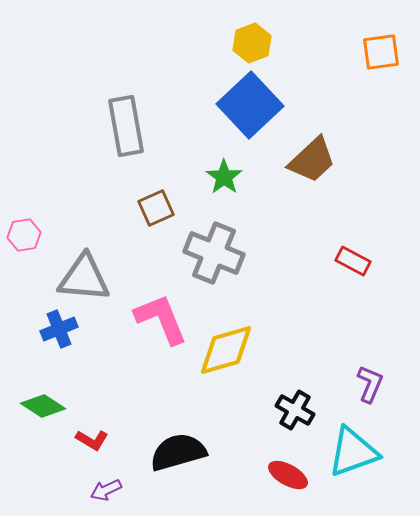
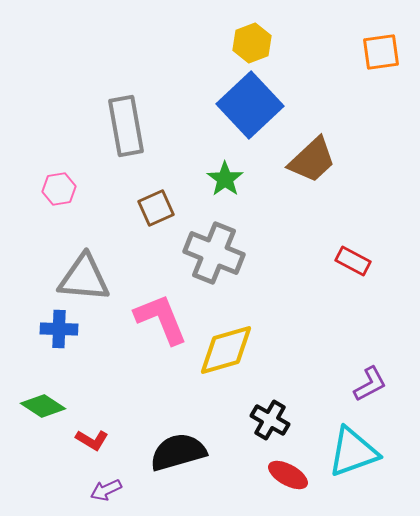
green star: moved 1 px right, 2 px down
pink hexagon: moved 35 px right, 46 px up
blue cross: rotated 24 degrees clockwise
purple L-shape: rotated 39 degrees clockwise
black cross: moved 25 px left, 10 px down
